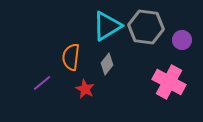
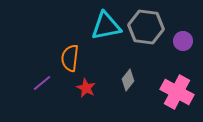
cyan triangle: moved 1 px left; rotated 20 degrees clockwise
purple circle: moved 1 px right, 1 px down
orange semicircle: moved 1 px left, 1 px down
gray diamond: moved 21 px right, 16 px down
pink cross: moved 8 px right, 10 px down
red star: moved 1 px right, 1 px up
